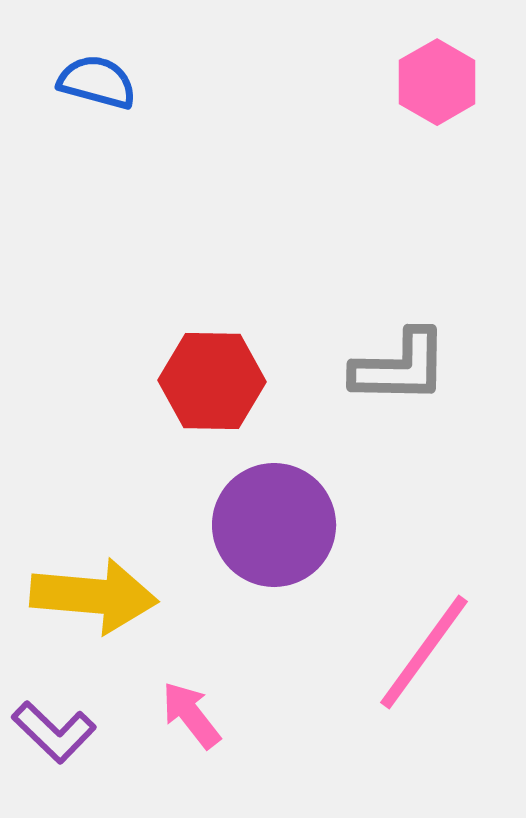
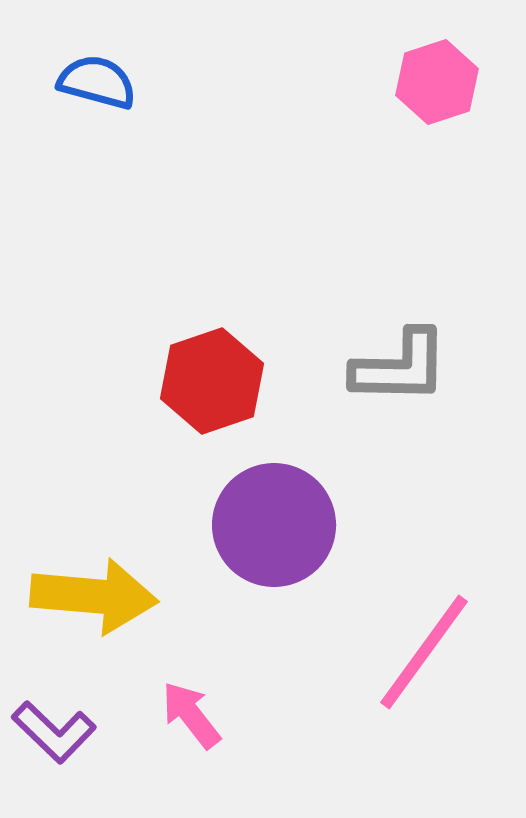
pink hexagon: rotated 12 degrees clockwise
red hexagon: rotated 20 degrees counterclockwise
